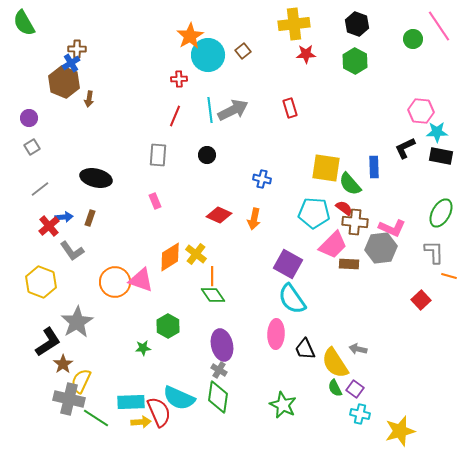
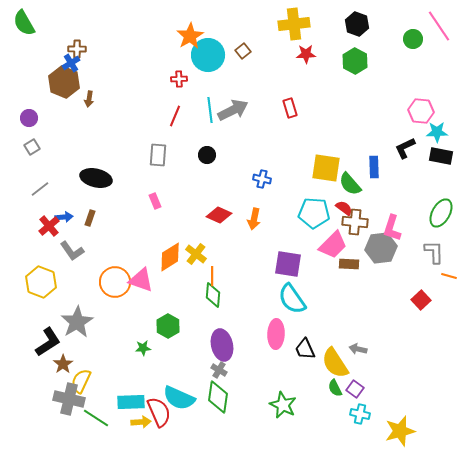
pink L-shape at (392, 228): rotated 84 degrees clockwise
purple square at (288, 264): rotated 20 degrees counterclockwise
green diamond at (213, 295): rotated 40 degrees clockwise
